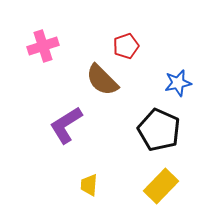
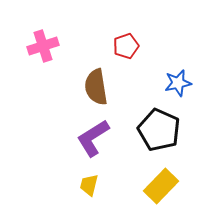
brown semicircle: moved 6 px left, 7 px down; rotated 36 degrees clockwise
purple L-shape: moved 27 px right, 13 px down
yellow trapezoid: rotated 10 degrees clockwise
